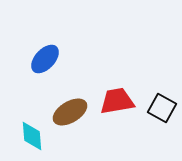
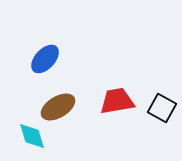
brown ellipse: moved 12 px left, 5 px up
cyan diamond: rotated 12 degrees counterclockwise
